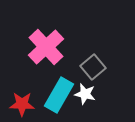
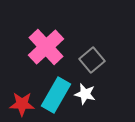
gray square: moved 1 px left, 7 px up
cyan rectangle: moved 3 px left
